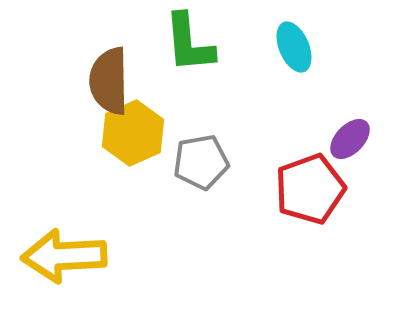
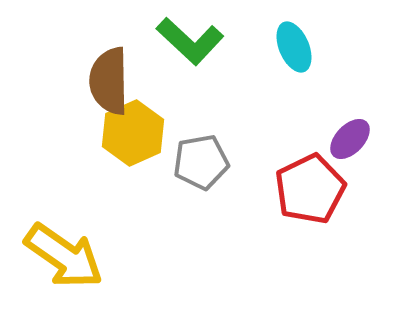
green L-shape: moved 1 px right, 2 px up; rotated 42 degrees counterclockwise
red pentagon: rotated 6 degrees counterclockwise
yellow arrow: rotated 142 degrees counterclockwise
